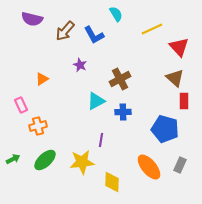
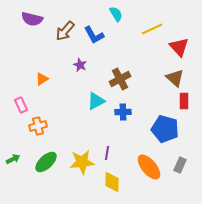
purple line: moved 6 px right, 13 px down
green ellipse: moved 1 px right, 2 px down
